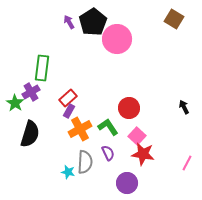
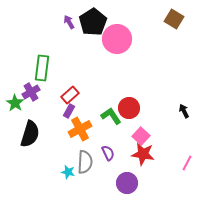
red rectangle: moved 2 px right, 3 px up
black arrow: moved 4 px down
green L-shape: moved 3 px right, 11 px up
pink square: moved 4 px right
